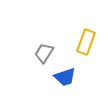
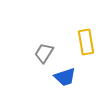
yellow rectangle: rotated 30 degrees counterclockwise
